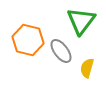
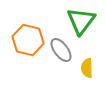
gray ellipse: moved 1 px up
yellow semicircle: rotated 18 degrees counterclockwise
